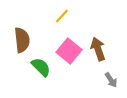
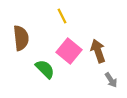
yellow line: rotated 70 degrees counterclockwise
brown semicircle: moved 1 px left, 2 px up
brown arrow: moved 2 px down
green semicircle: moved 4 px right, 2 px down
